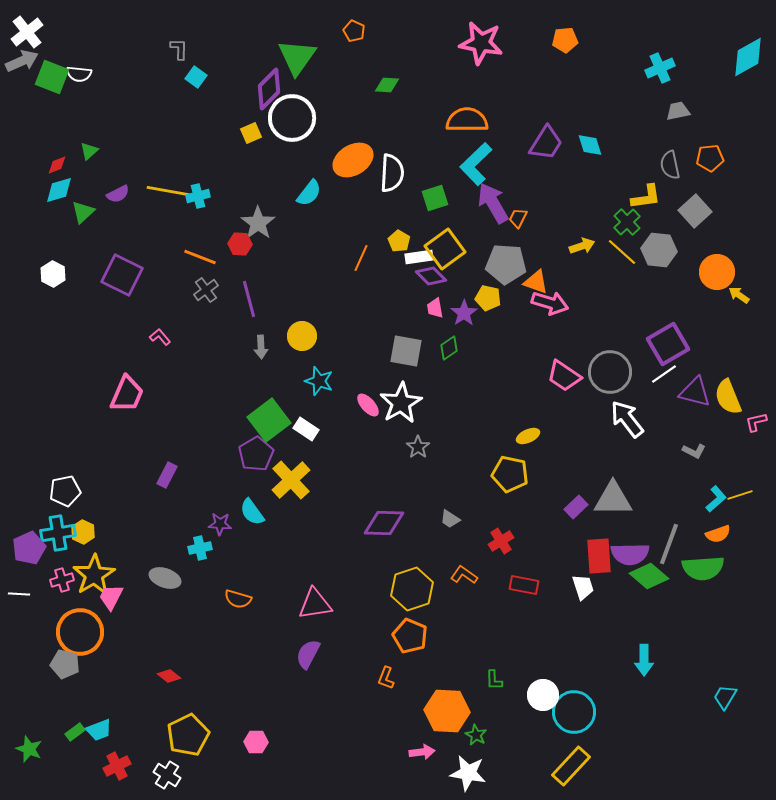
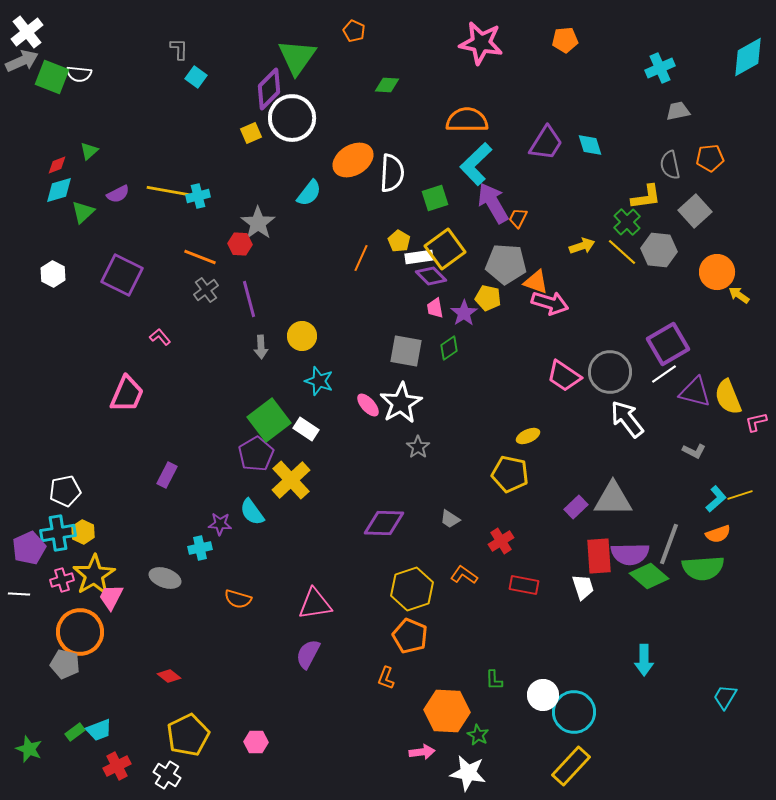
green star at (476, 735): moved 2 px right
